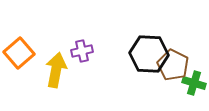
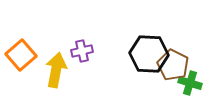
orange square: moved 2 px right, 2 px down
green cross: moved 4 px left
